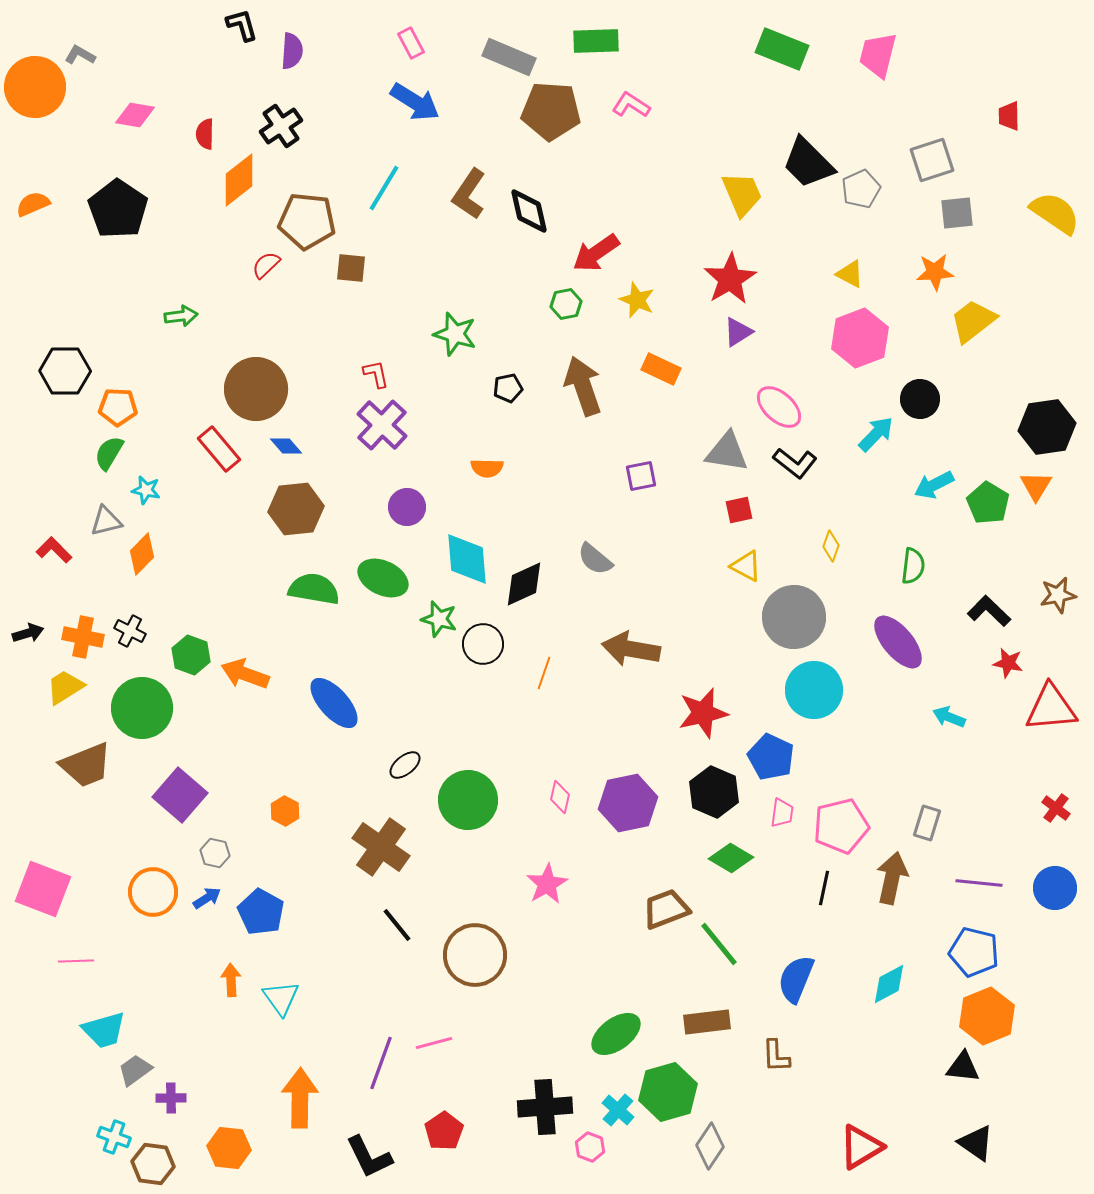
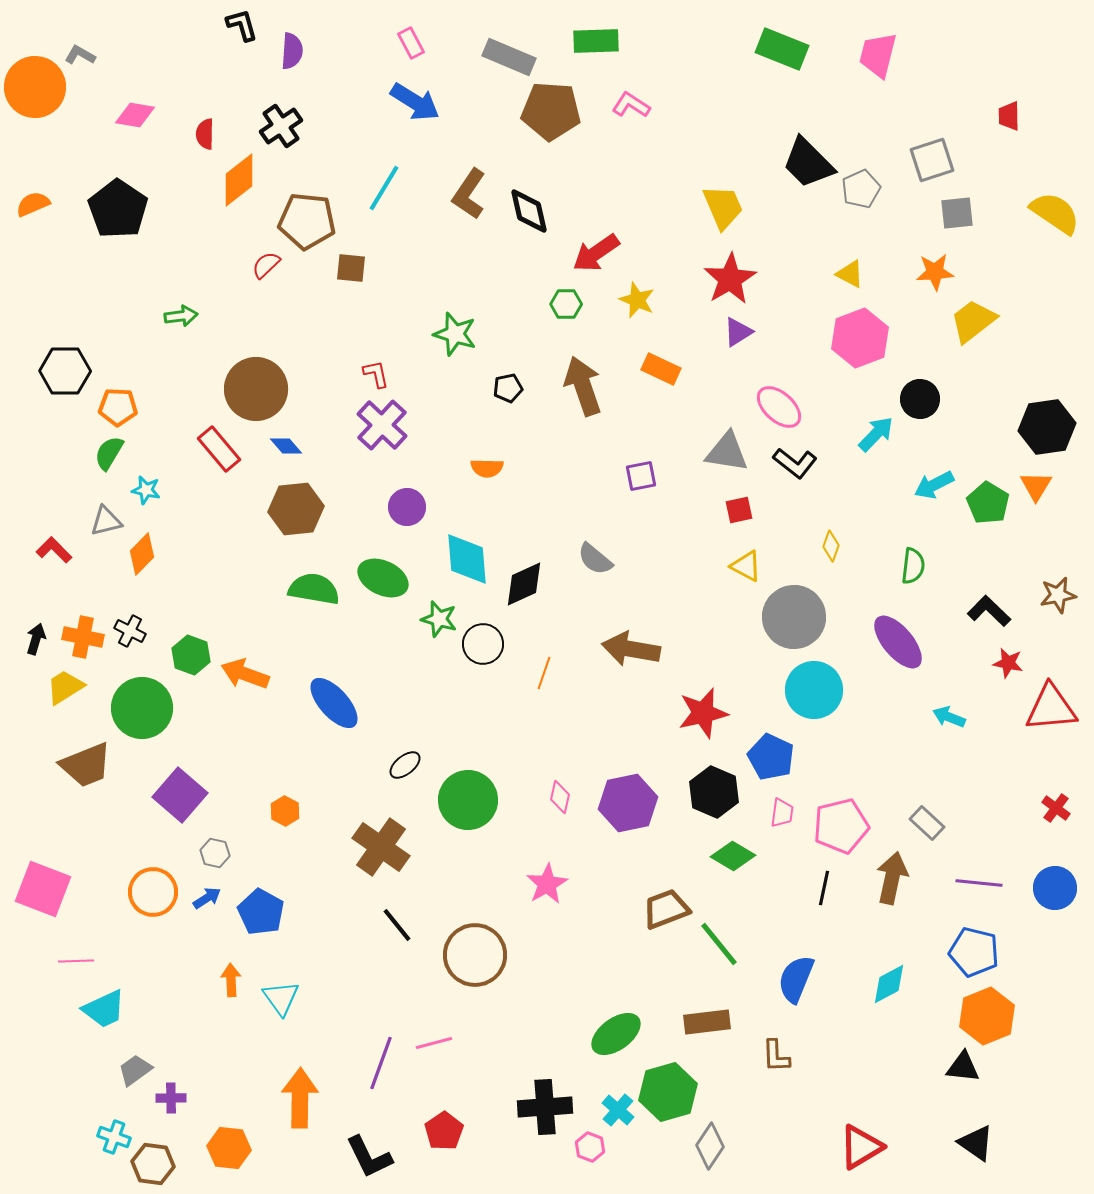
yellow trapezoid at (742, 194): moved 19 px left, 13 px down
green hexagon at (566, 304): rotated 12 degrees clockwise
black arrow at (28, 633): moved 8 px right, 6 px down; rotated 56 degrees counterclockwise
gray rectangle at (927, 823): rotated 64 degrees counterclockwise
green diamond at (731, 858): moved 2 px right, 2 px up
cyan trapezoid at (104, 1030): moved 21 px up; rotated 9 degrees counterclockwise
